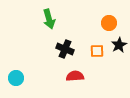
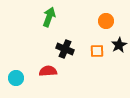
green arrow: moved 2 px up; rotated 144 degrees counterclockwise
orange circle: moved 3 px left, 2 px up
red semicircle: moved 27 px left, 5 px up
